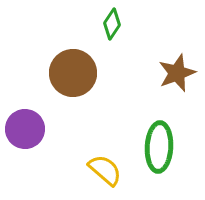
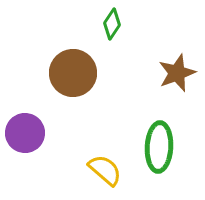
purple circle: moved 4 px down
